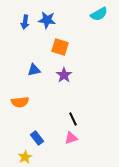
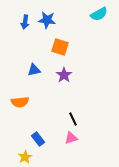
blue rectangle: moved 1 px right, 1 px down
